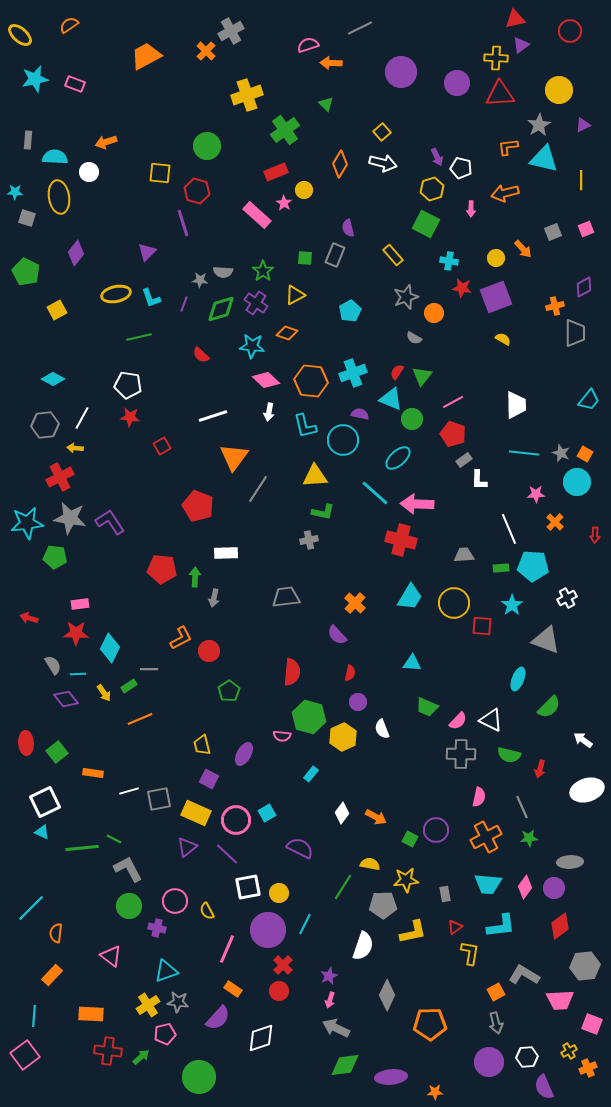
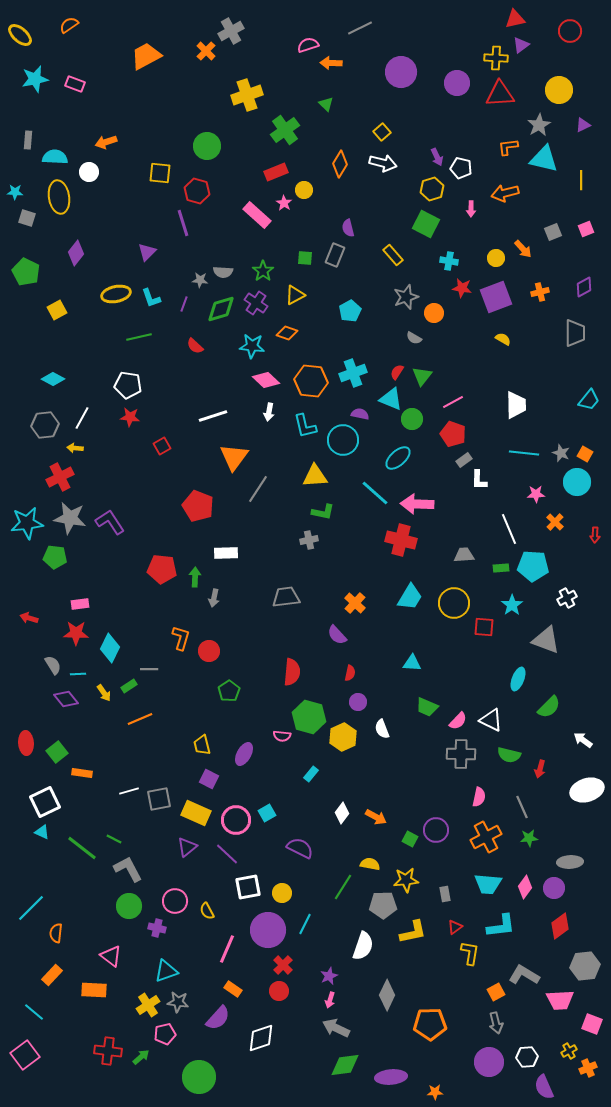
orange cross at (555, 306): moved 15 px left, 14 px up
red semicircle at (201, 355): moved 6 px left, 9 px up
red square at (482, 626): moved 2 px right, 1 px down
orange L-shape at (181, 638): rotated 45 degrees counterclockwise
orange rectangle at (93, 773): moved 11 px left
green line at (82, 848): rotated 44 degrees clockwise
yellow circle at (279, 893): moved 3 px right
orange rectangle at (91, 1014): moved 3 px right, 24 px up
cyan line at (34, 1016): moved 4 px up; rotated 55 degrees counterclockwise
